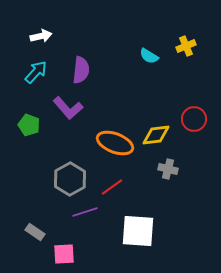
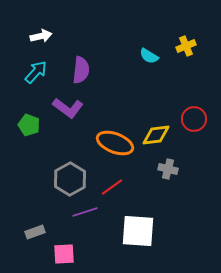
purple L-shape: rotated 12 degrees counterclockwise
gray rectangle: rotated 54 degrees counterclockwise
